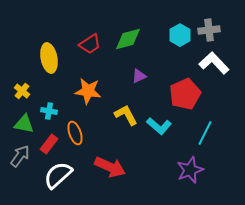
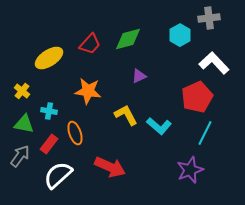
gray cross: moved 12 px up
red trapezoid: rotated 15 degrees counterclockwise
yellow ellipse: rotated 68 degrees clockwise
red pentagon: moved 12 px right, 3 px down
